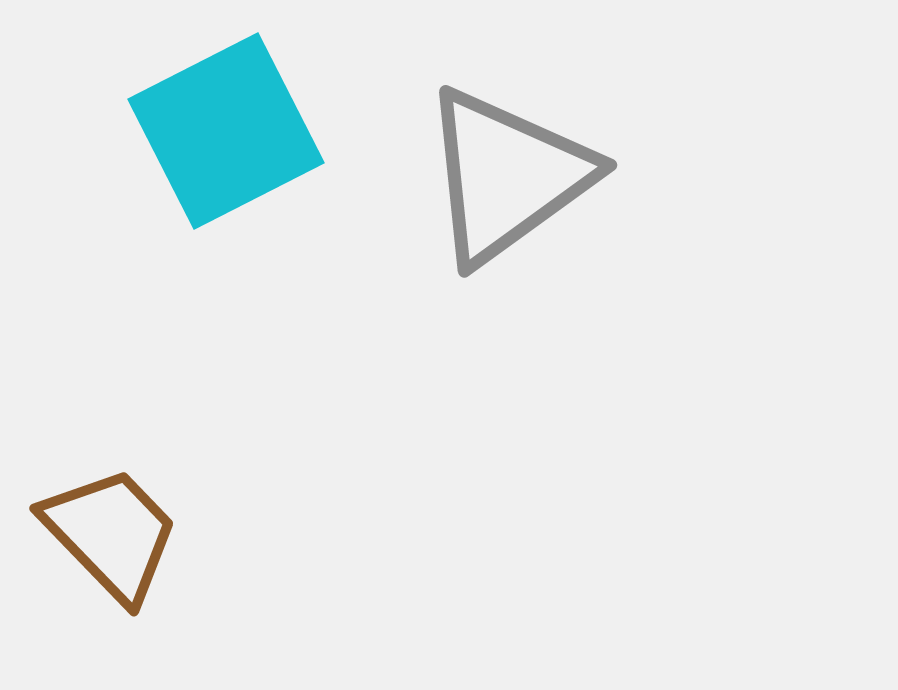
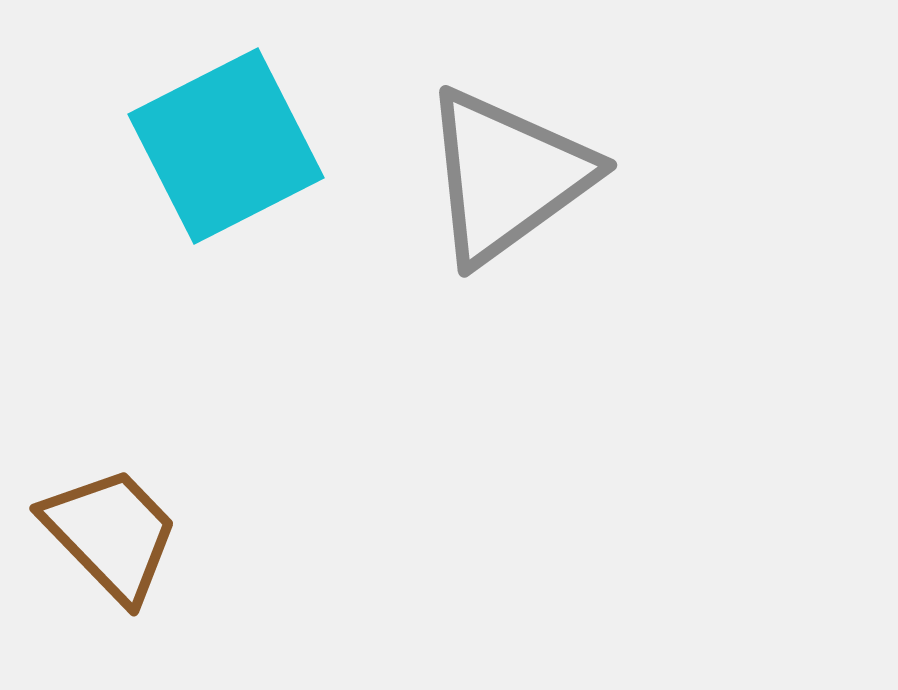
cyan square: moved 15 px down
